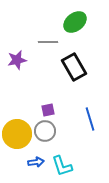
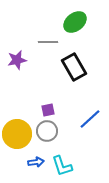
blue line: rotated 65 degrees clockwise
gray circle: moved 2 px right
